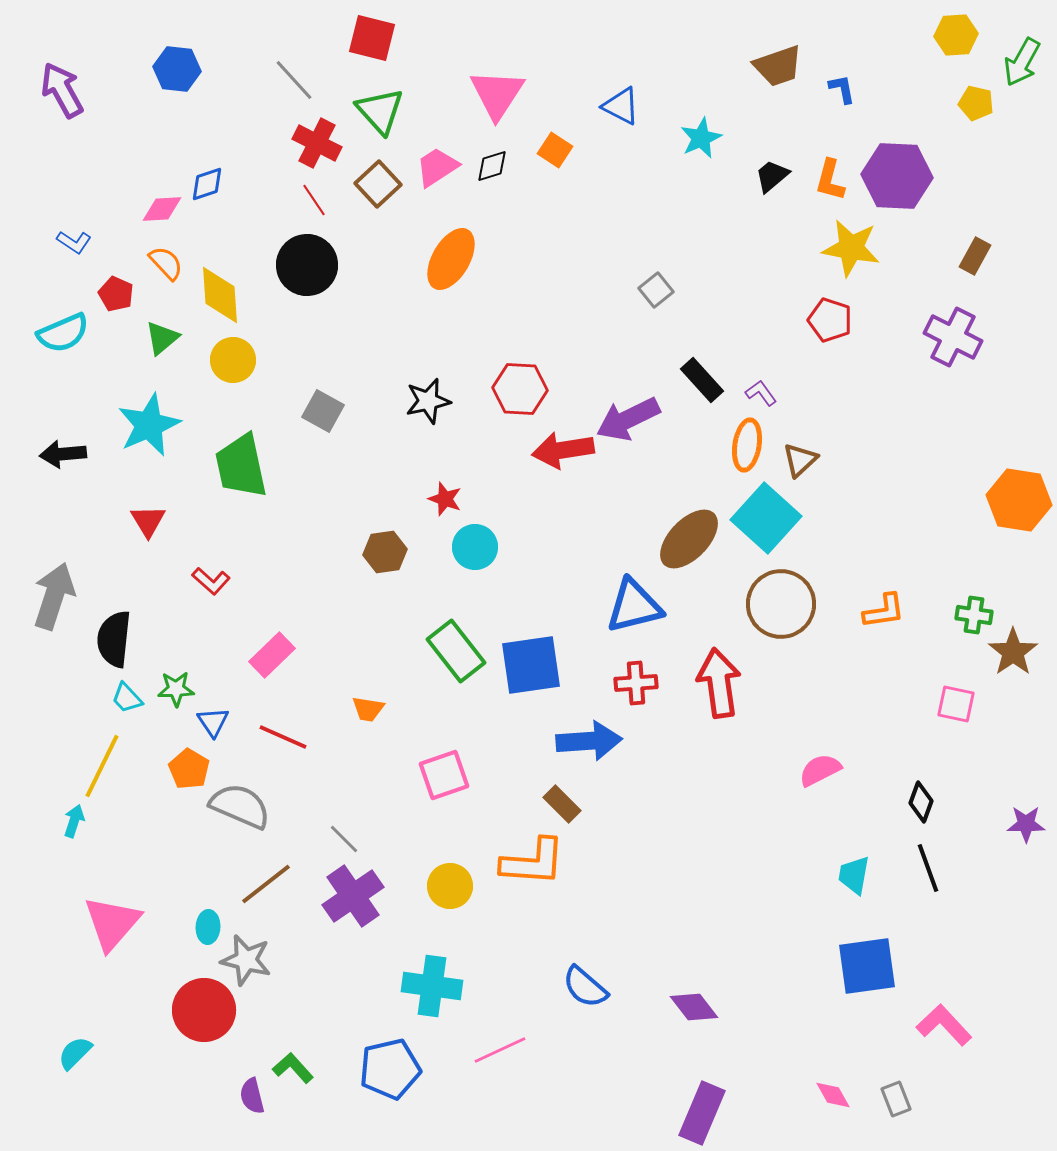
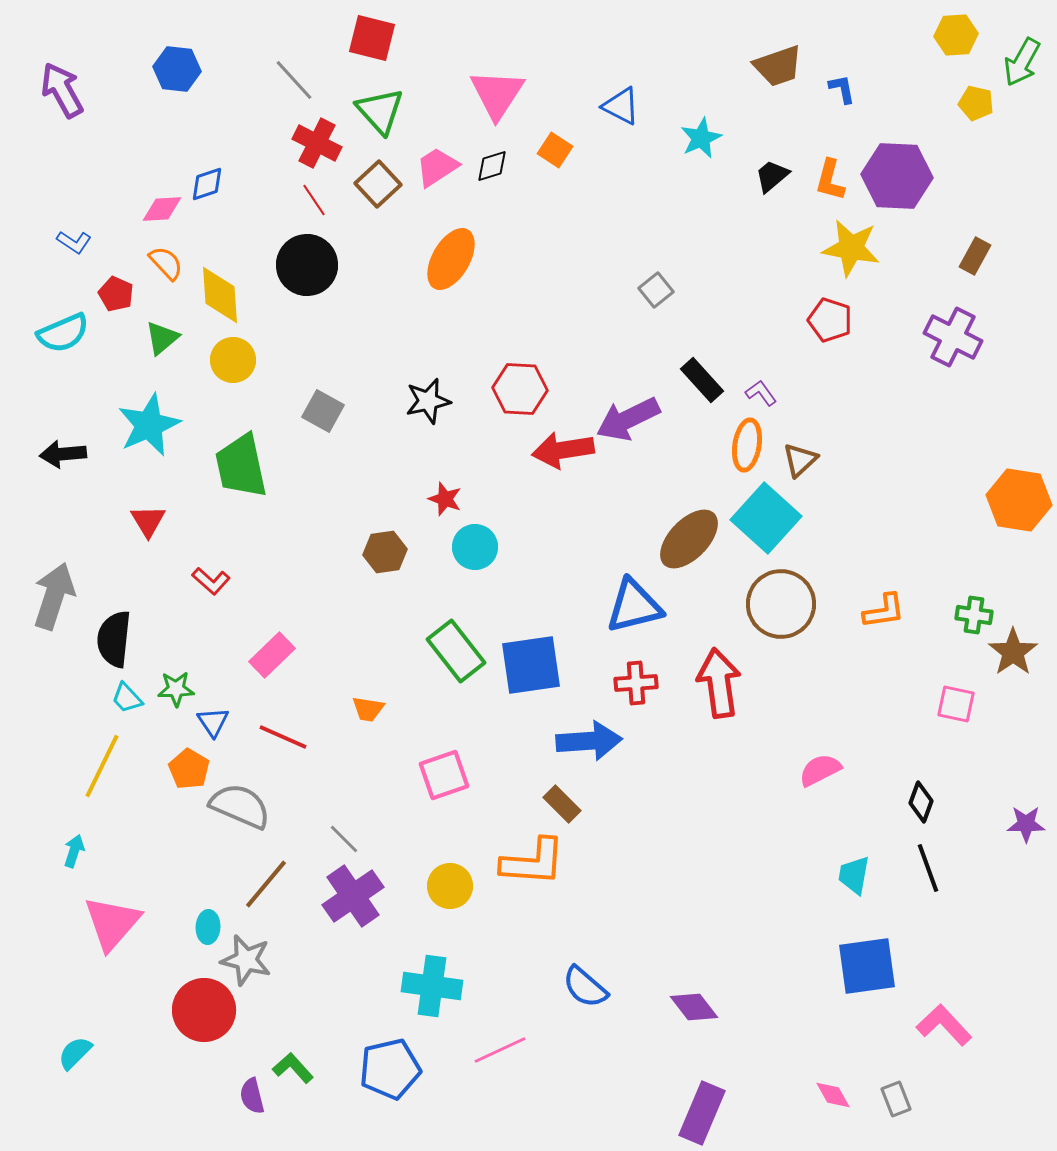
cyan arrow at (74, 821): moved 30 px down
brown line at (266, 884): rotated 12 degrees counterclockwise
